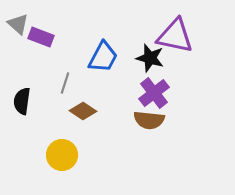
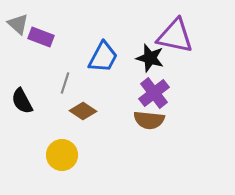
black semicircle: rotated 36 degrees counterclockwise
